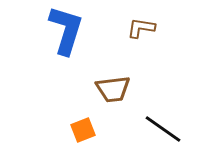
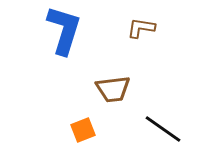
blue L-shape: moved 2 px left
